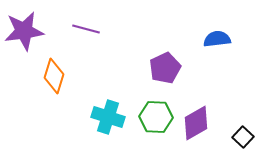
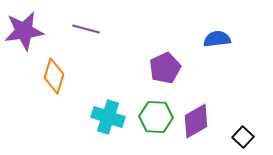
purple diamond: moved 2 px up
